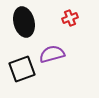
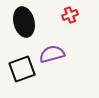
red cross: moved 3 px up
